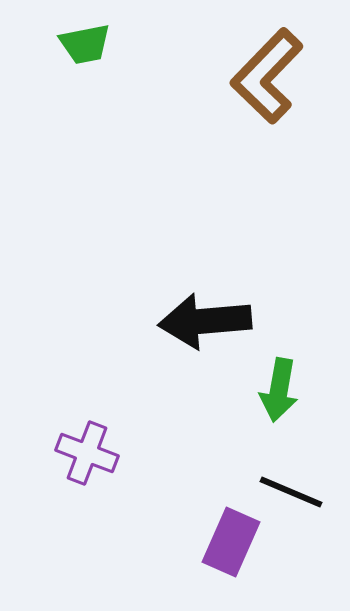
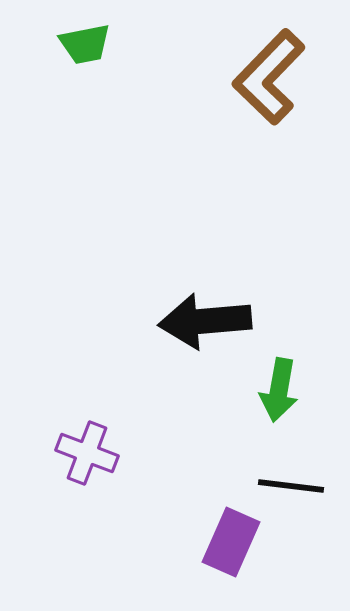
brown L-shape: moved 2 px right, 1 px down
black line: moved 6 px up; rotated 16 degrees counterclockwise
